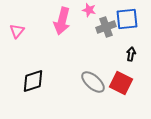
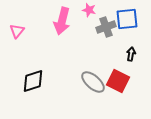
red square: moved 3 px left, 2 px up
